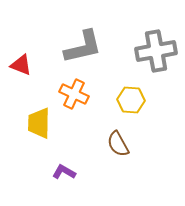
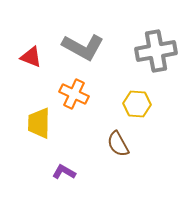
gray L-shape: rotated 42 degrees clockwise
red triangle: moved 10 px right, 8 px up
yellow hexagon: moved 6 px right, 4 px down
